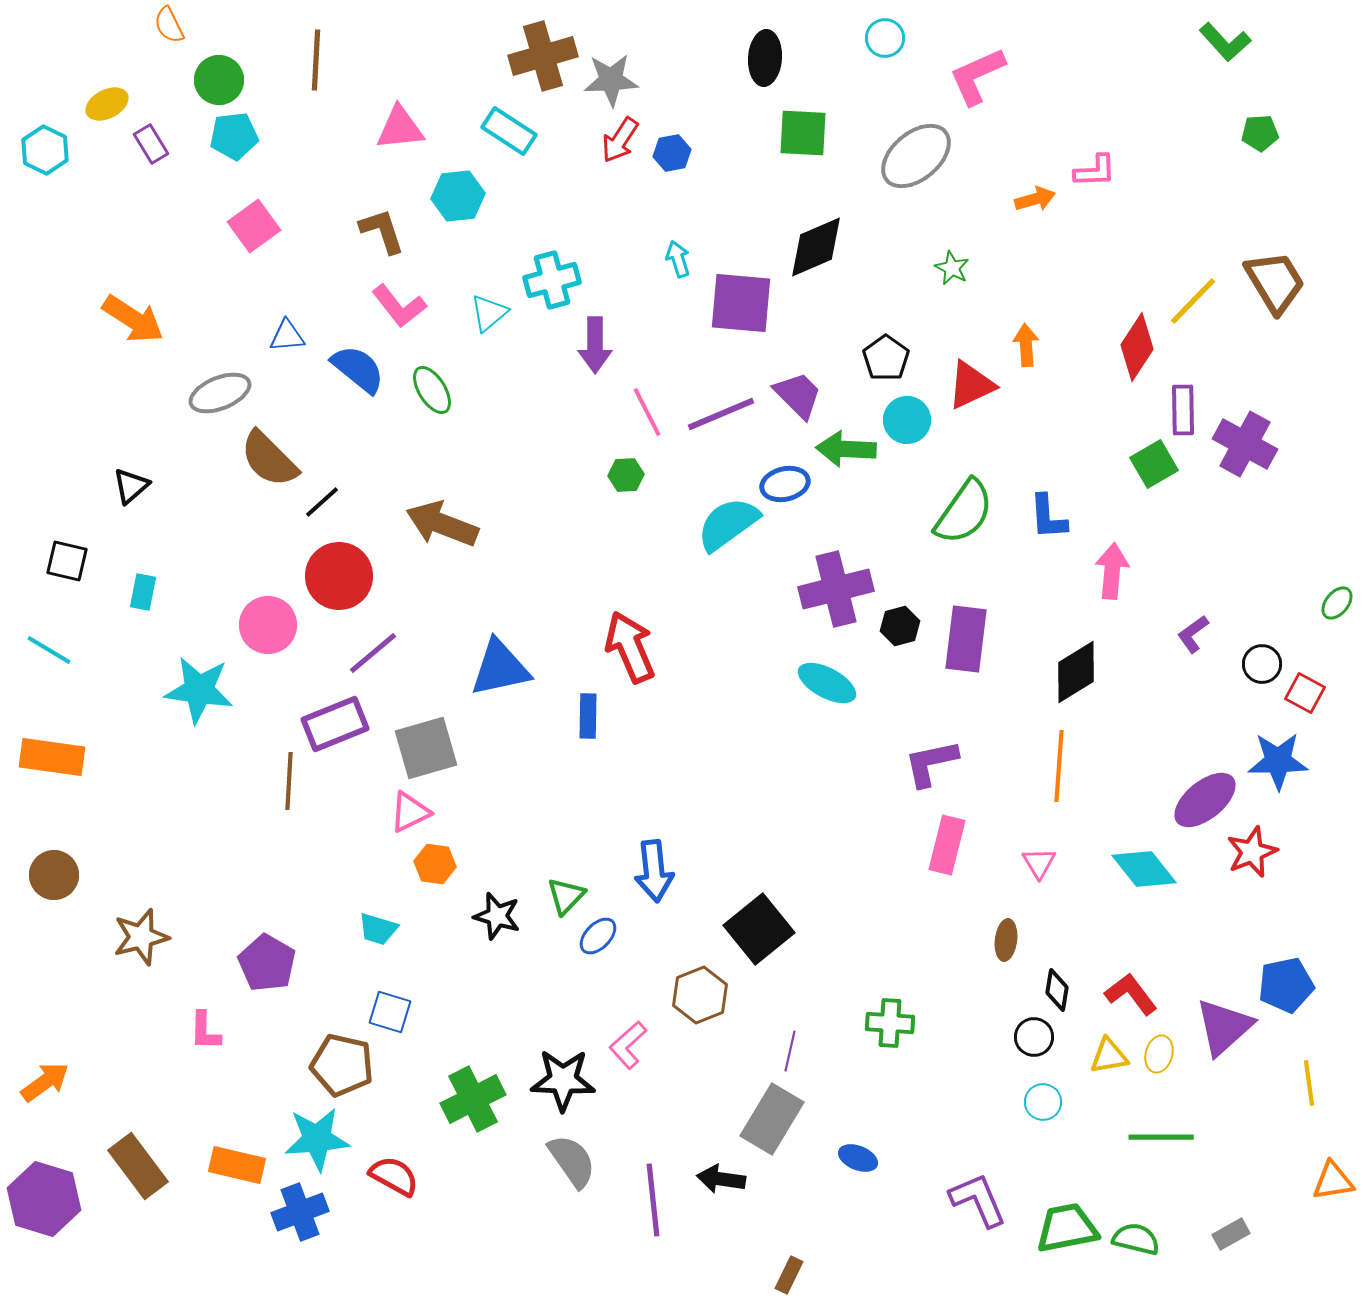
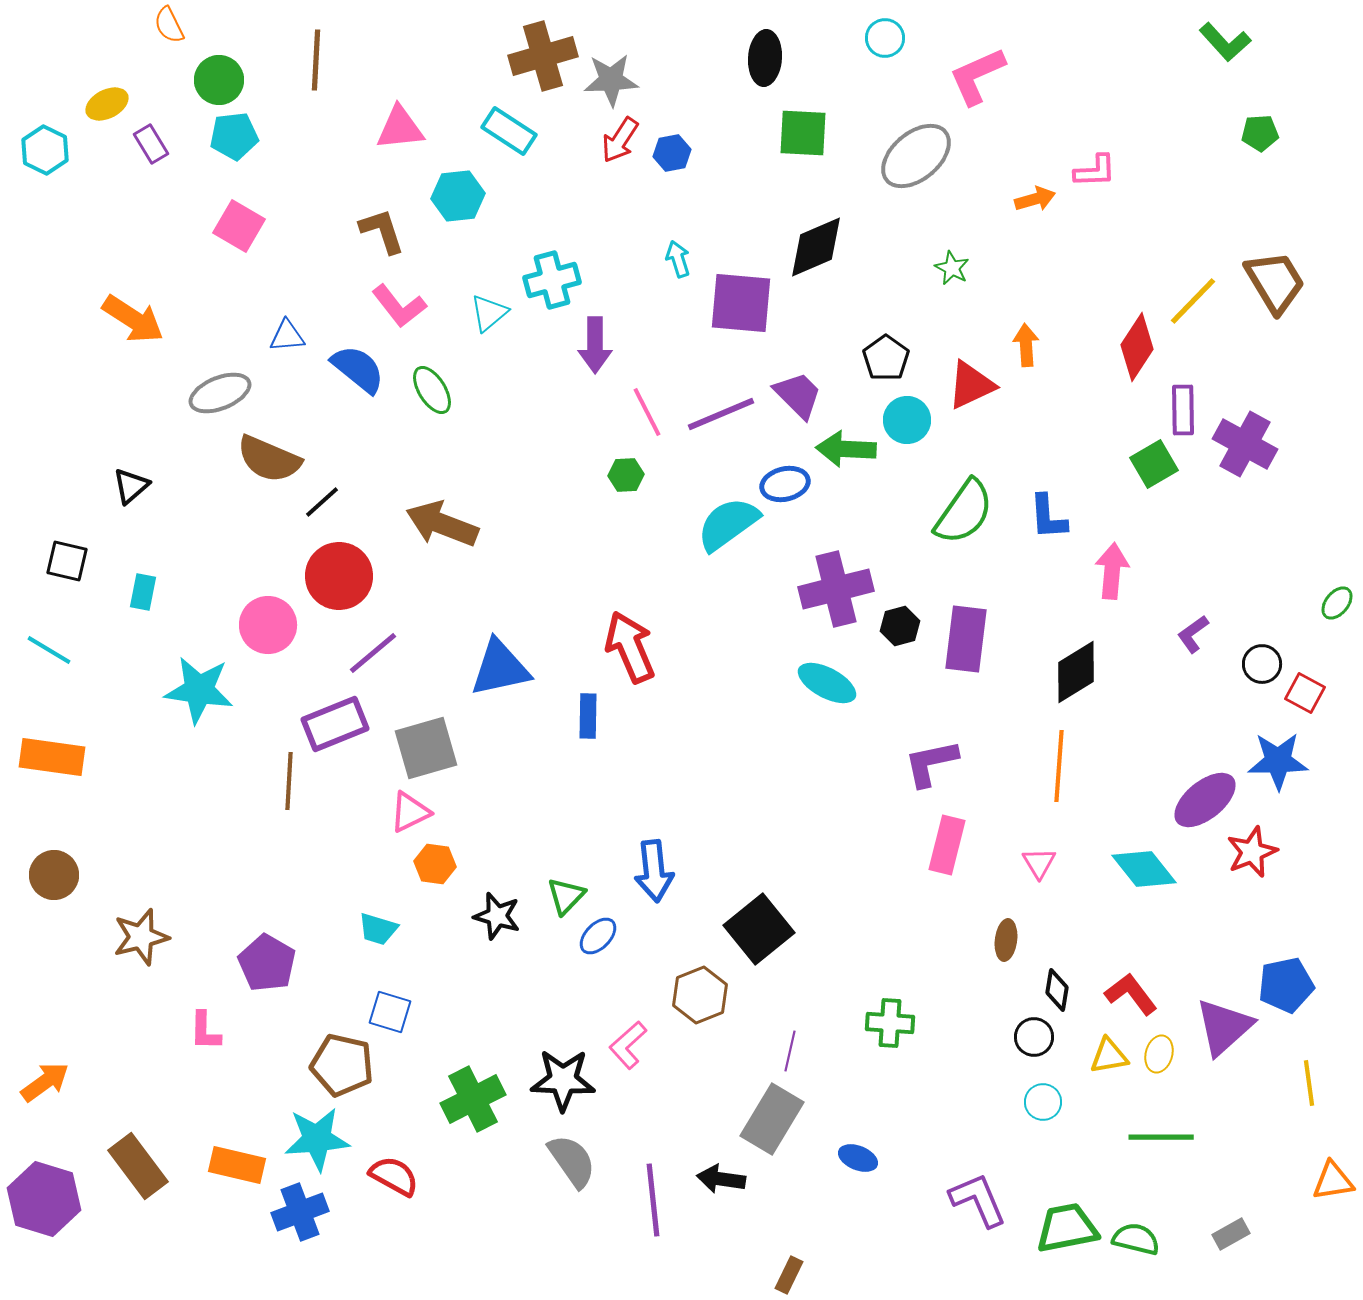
pink square at (254, 226): moved 15 px left; rotated 24 degrees counterclockwise
brown semicircle at (269, 459): rotated 22 degrees counterclockwise
